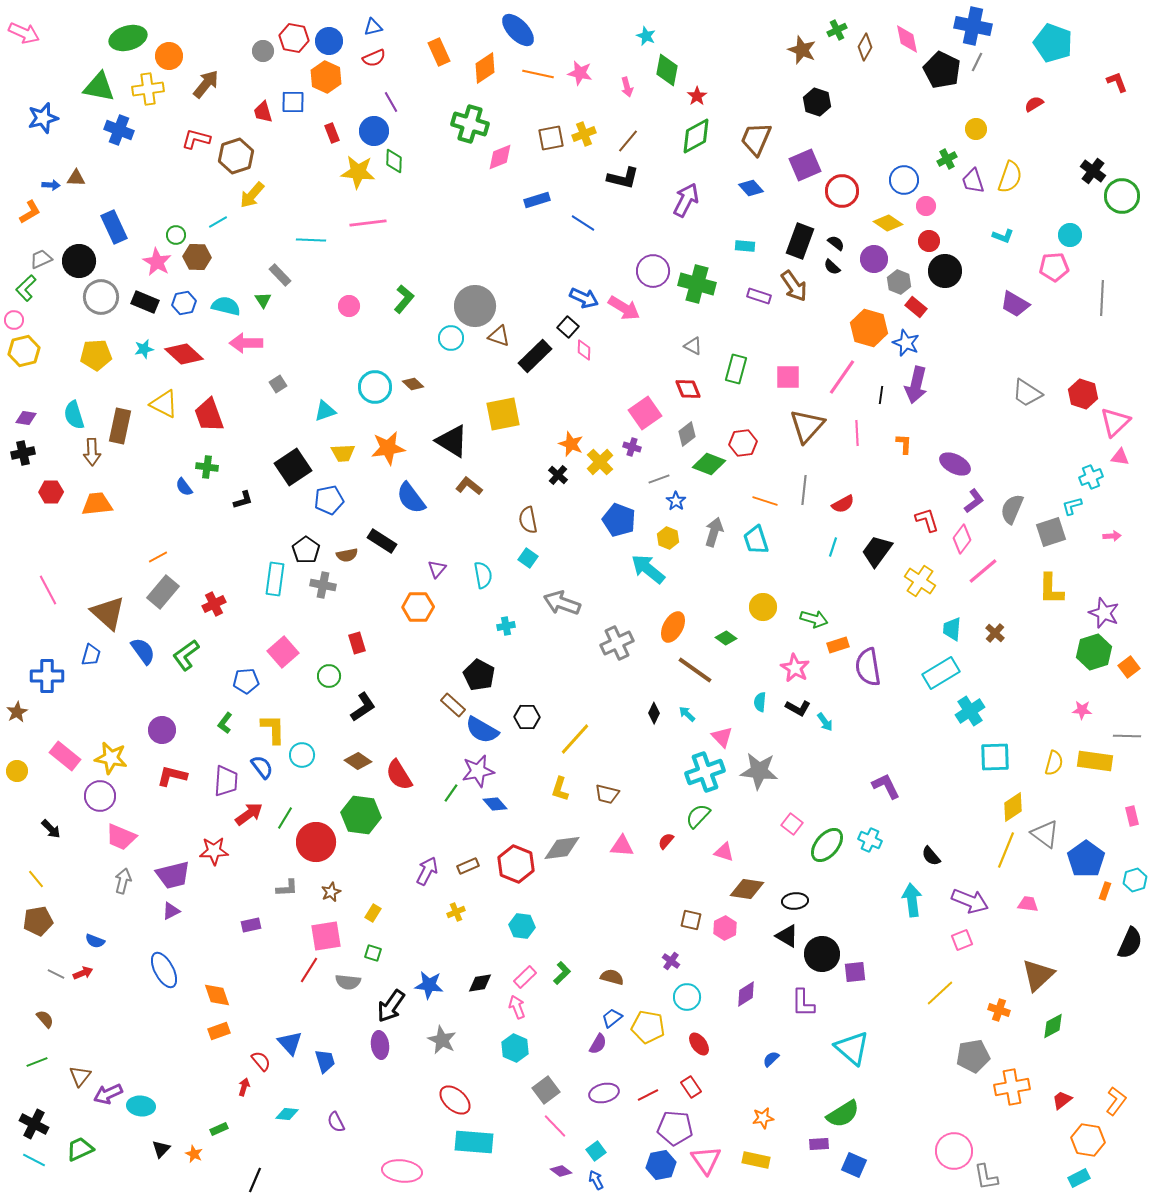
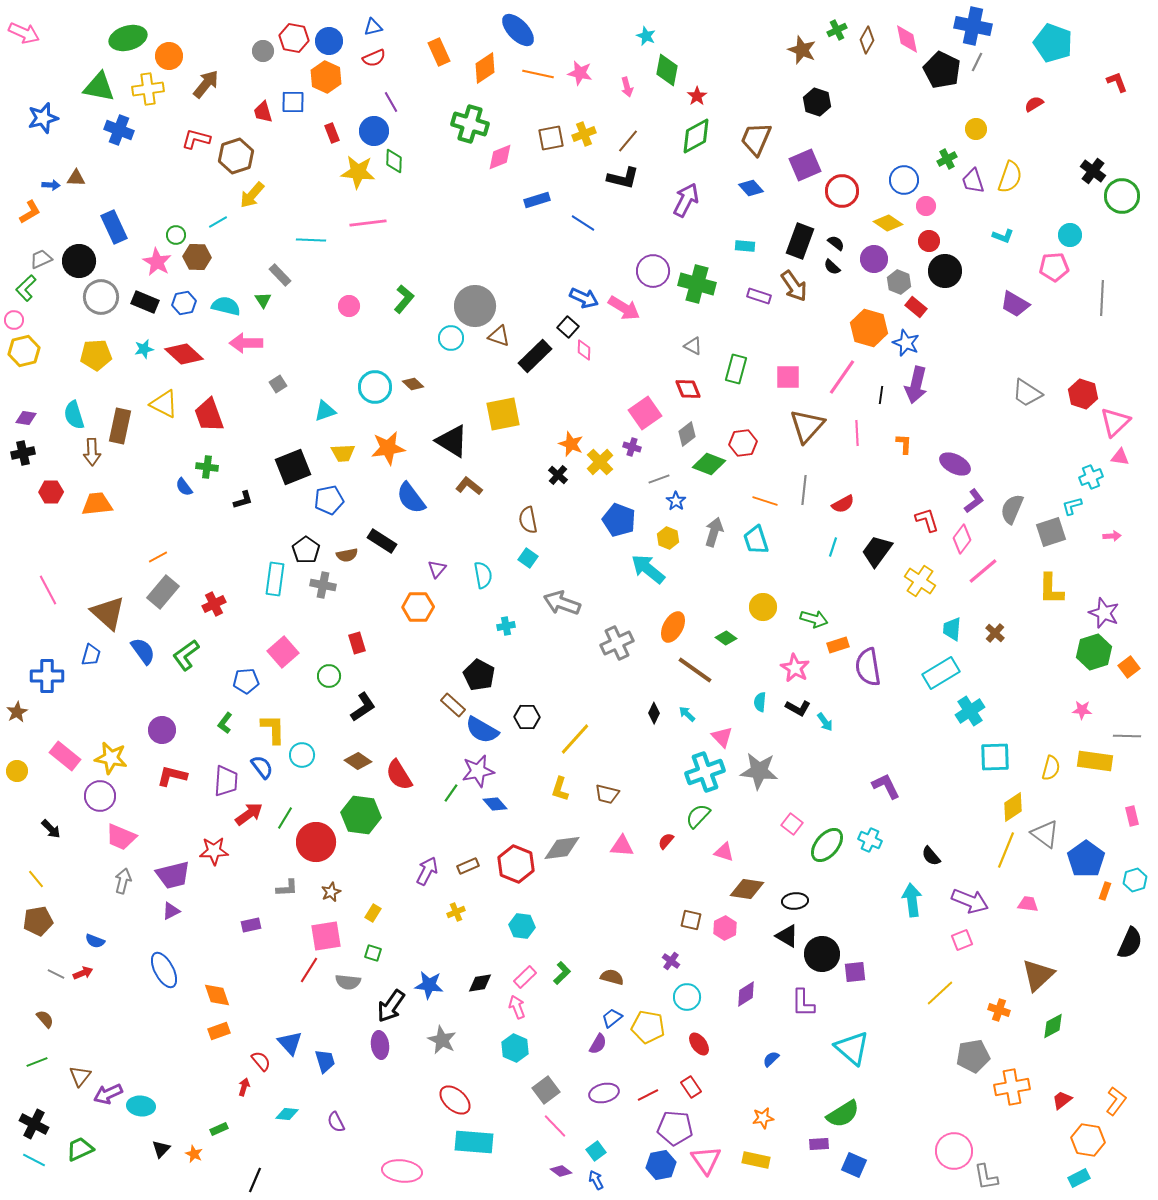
brown diamond at (865, 47): moved 2 px right, 7 px up
black square at (293, 467): rotated 12 degrees clockwise
yellow semicircle at (1054, 763): moved 3 px left, 5 px down
